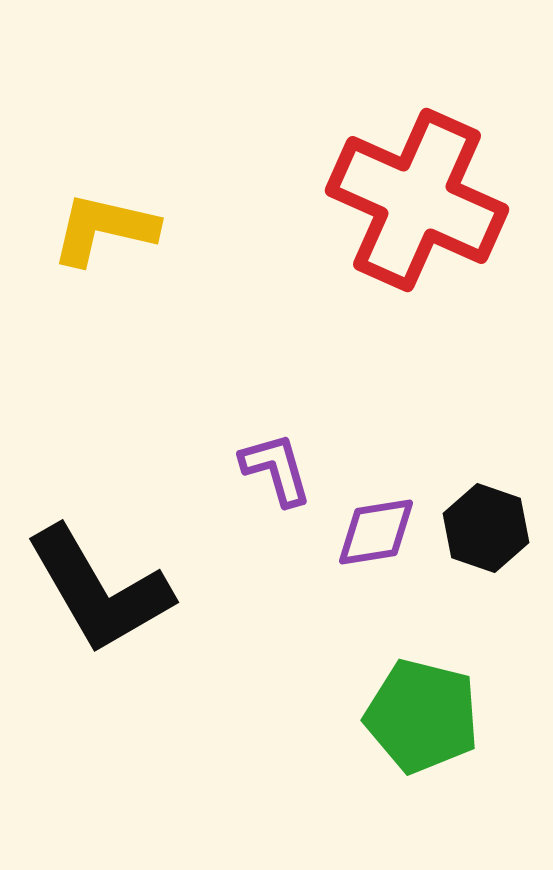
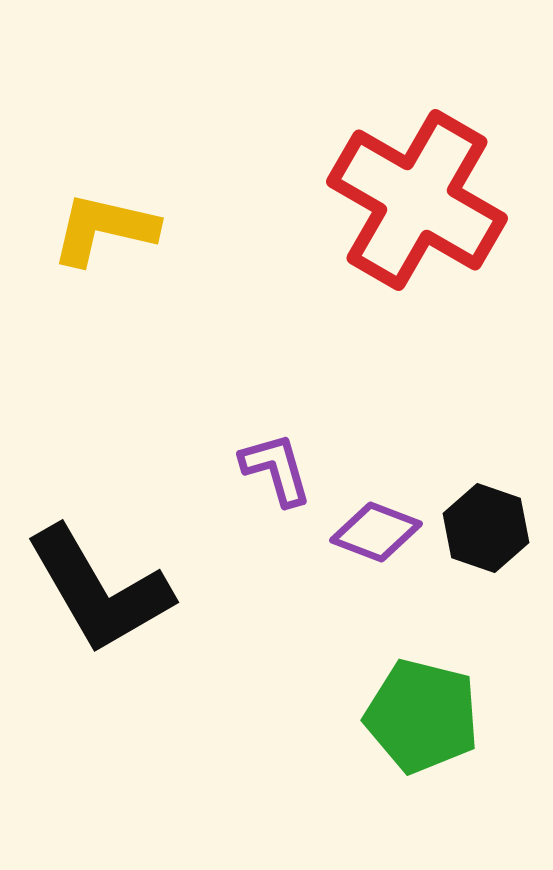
red cross: rotated 6 degrees clockwise
purple diamond: rotated 30 degrees clockwise
